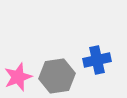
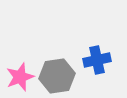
pink star: moved 2 px right
